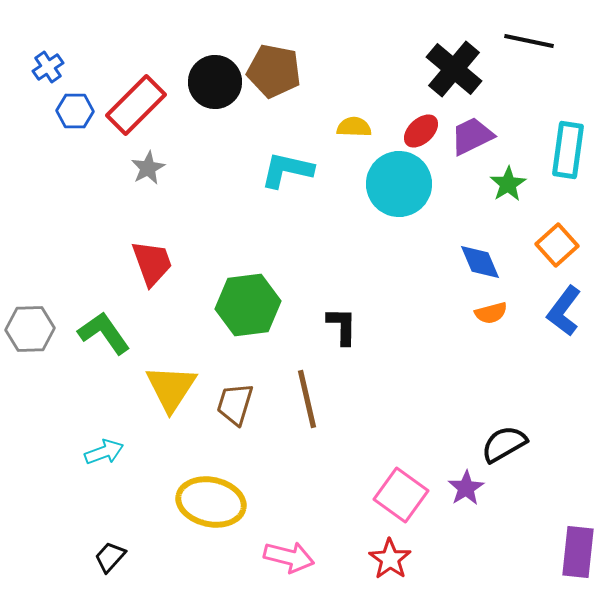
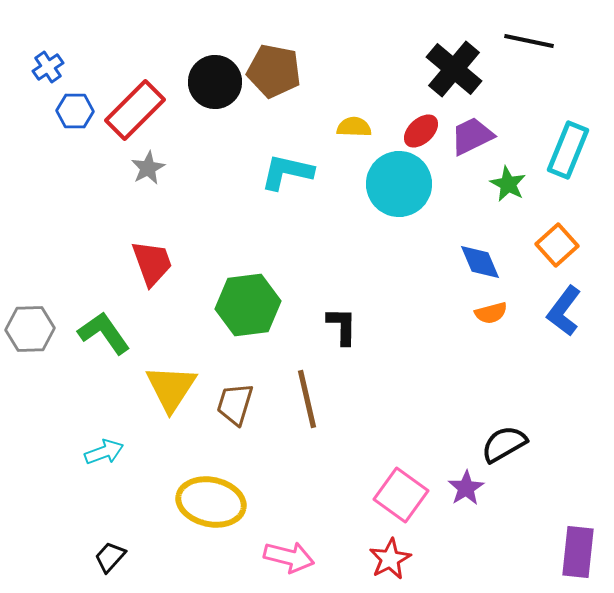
red rectangle: moved 1 px left, 5 px down
cyan rectangle: rotated 14 degrees clockwise
cyan L-shape: moved 2 px down
green star: rotated 12 degrees counterclockwise
red star: rotated 9 degrees clockwise
